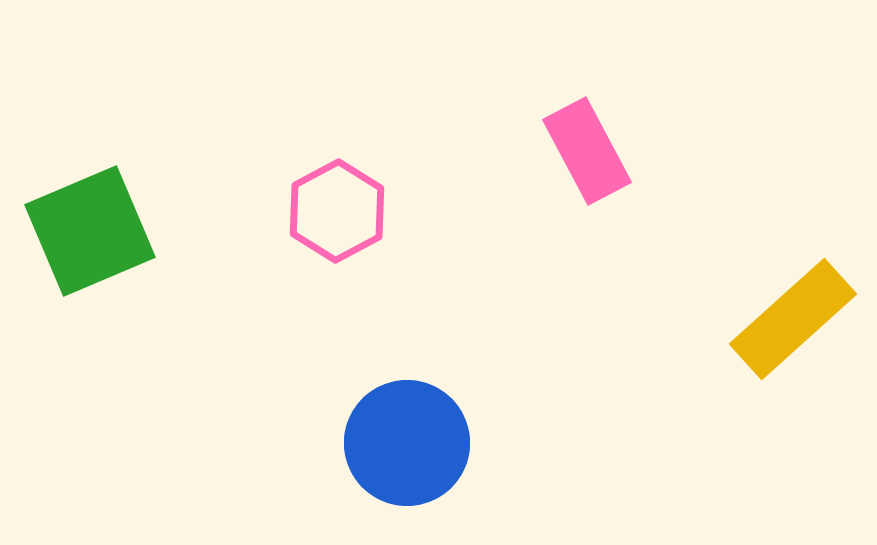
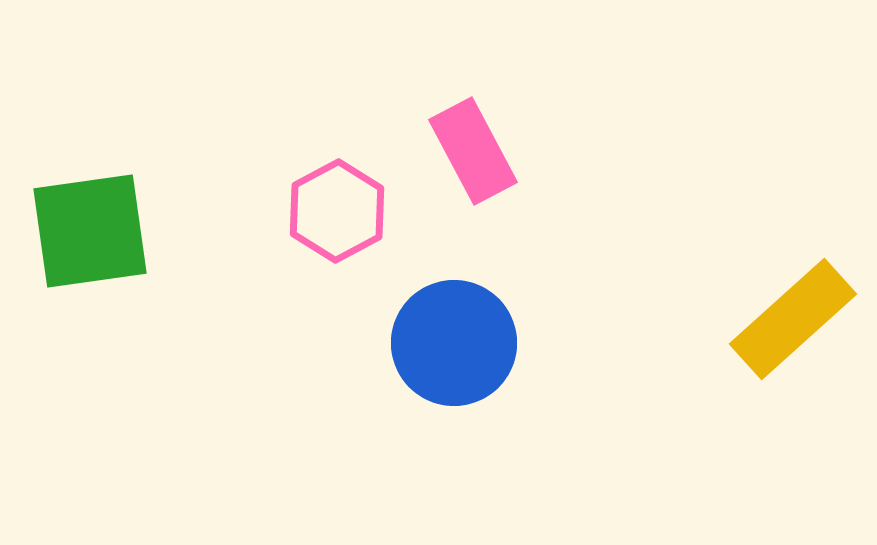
pink rectangle: moved 114 px left
green square: rotated 15 degrees clockwise
blue circle: moved 47 px right, 100 px up
